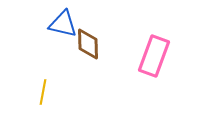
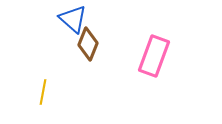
blue triangle: moved 10 px right, 5 px up; rotated 28 degrees clockwise
brown diamond: rotated 24 degrees clockwise
